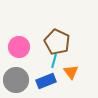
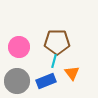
brown pentagon: rotated 25 degrees counterclockwise
orange triangle: moved 1 px right, 1 px down
gray circle: moved 1 px right, 1 px down
